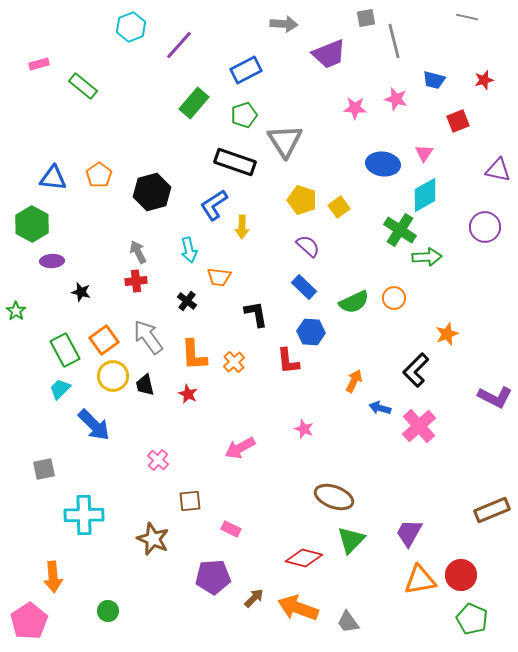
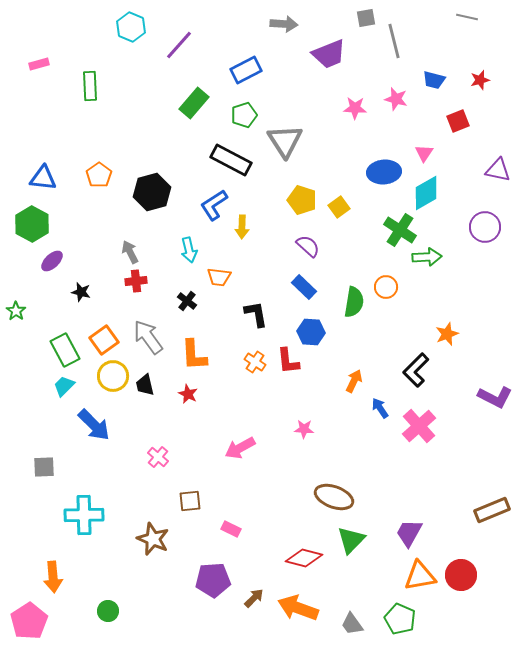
cyan hexagon at (131, 27): rotated 16 degrees counterclockwise
red star at (484, 80): moved 4 px left
green rectangle at (83, 86): moved 7 px right; rotated 48 degrees clockwise
black rectangle at (235, 162): moved 4 px left, 2 px up; rotated 9 degrees clockwise
blue ellipse at (383, 164): moved 1 px right, 8 px down; rotated 12 degrees counterclockwise
blue triangle at (53, 178): moved 10 px left
cyan diamond at (425, 195): moved 1 px right, 2 px up
gray arrow at (138, 252): moved 8 px left
purple ellipse at (52, 261): rotated 40 degrees counterclockwise
orange circle at (394, 298): moved 8 px left, 11 px up
green semicircle at (354, 302): rotated 56 degrees counterclockwise
orange cross at (234, 362): moved 21 px right; rotated 15 degrees counterclockwise
cyan trapezoid at (60, 389): moved 4 px right, 3 px up
blue arrow at (380, 408): rotated 40 degrees clockwise
pink star at (304, 429): rotated 18 degrees counterclockwise
pink cross at (158, 460): moved 3 px up
gray square at (44, 469): moved 2 px up; rotated 10 degrees clockwise
purple pentagon at (213, 577): moved 3 px down
orange triangle at (420, 580): moved 4 px up
green pentagon at (472, 619): moved 72 px left
gray trapezoid at (348, 622): moved 4 px right, 2 px down
